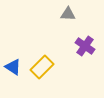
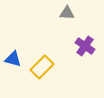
gray triangle: moved 1 px left, 1 px up
blue triangle: moved 8 px up; rotated 18 degrees counterclockwise
